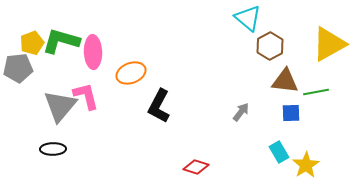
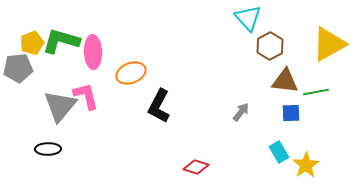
cyan triangle: rotated 8 degrees clockwise
black ellipse: moved 5 px left
